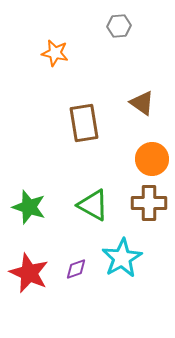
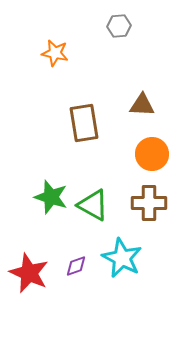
brown triangle: moved 2 px down; rotated 32 degrees counterclockwise
orange circle: moved 5 px up
green star: moved 22 px right, 10 px up
cyan star: rotated 15 degrees counterclockwise
purple diamond: moved 3 px up
